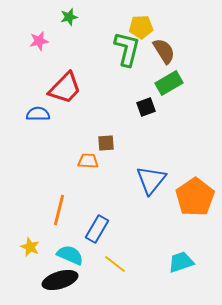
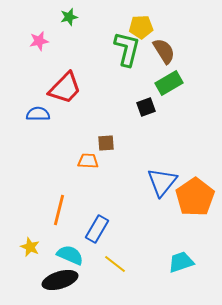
blue triangle: moved 11 px right, 2 px down
